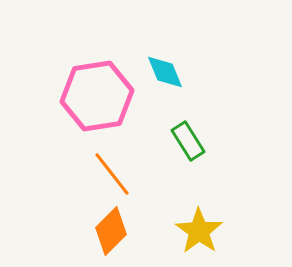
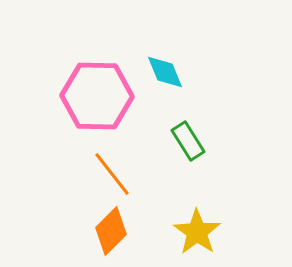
pink hexagon: rotated 10 degrees clockwise
yellow star: moved 2 px left, 1 px down
